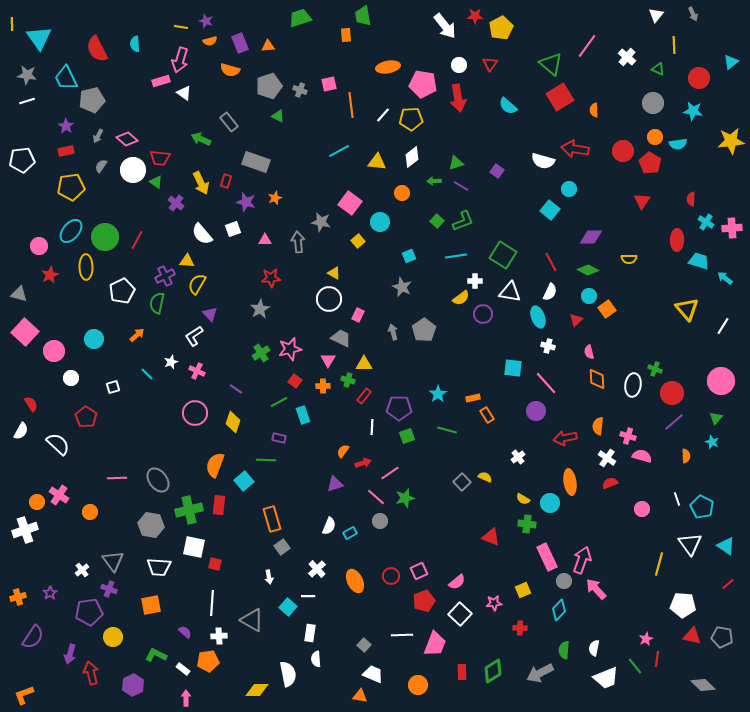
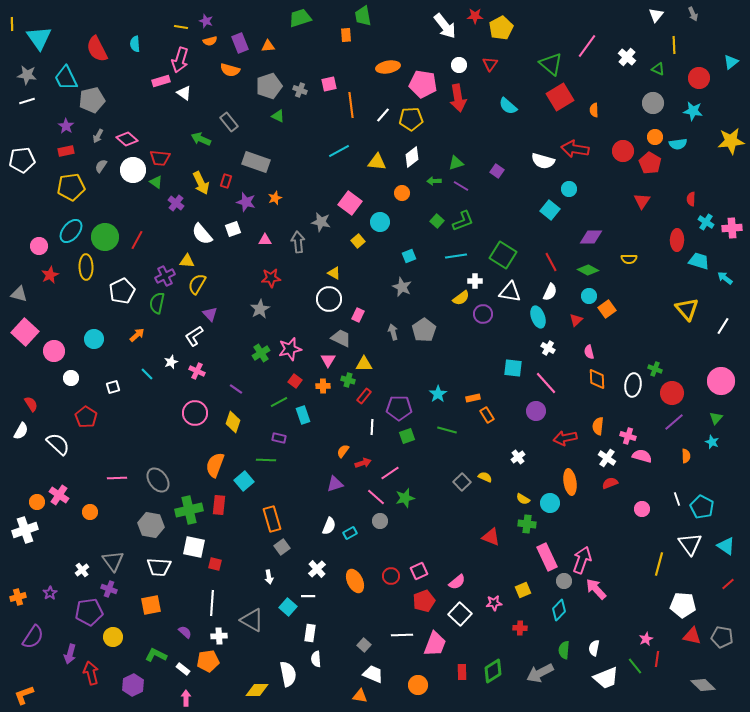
white cross at (548, 346): moved 2 px down; rotated 16 degrees clockwise
